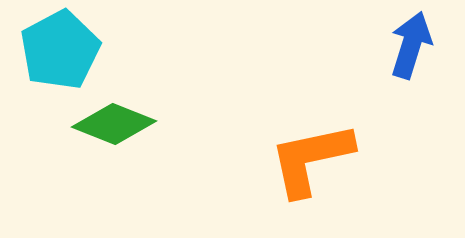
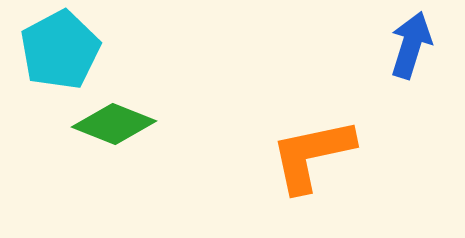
orange L-shape: moved 1 px right, 4 px up
